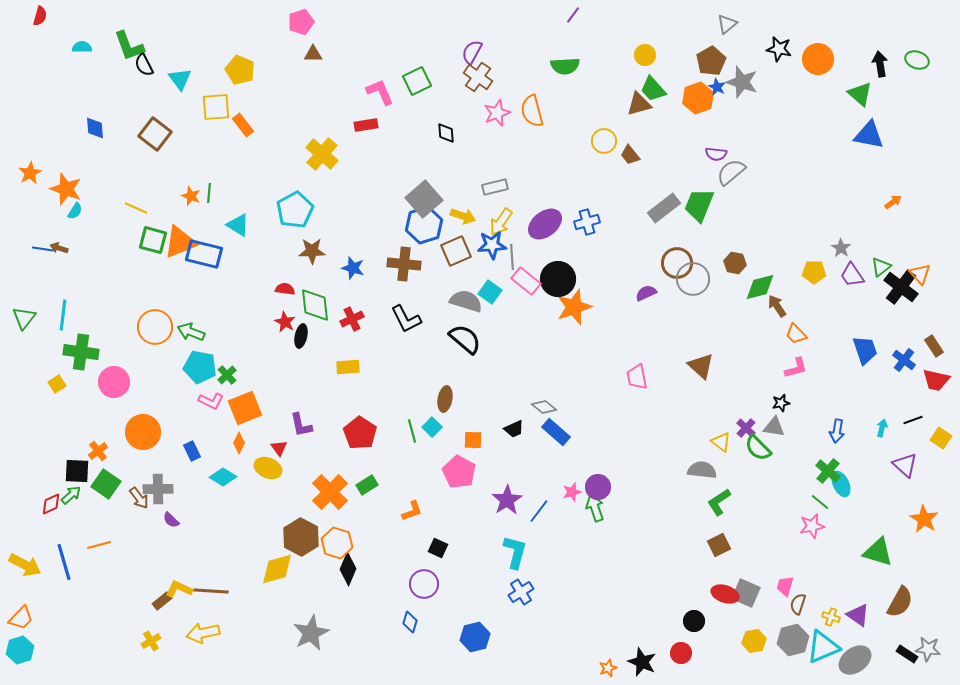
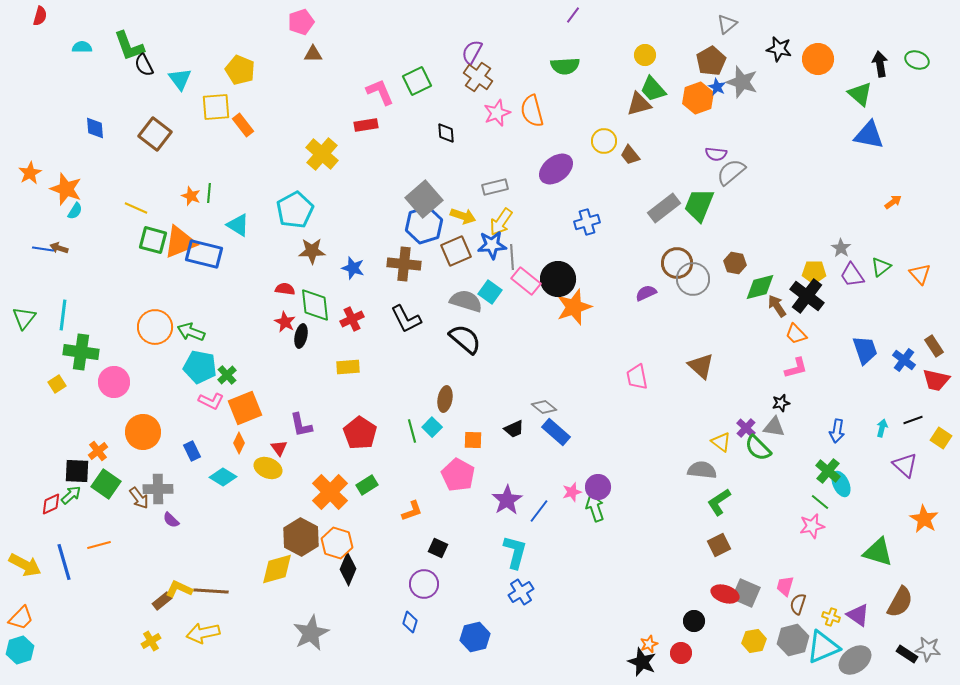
purple ellipse at (545, 224): moved 11 px right, 55 px up
black cross at (901, 287): moved 94 px left, 9 px down
pink pentagon at (459, 472): moved 1 px left, 3 px down
orange star at (608, 668): moved 41 px right, 24 px up
